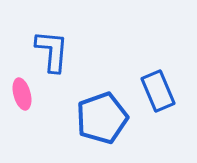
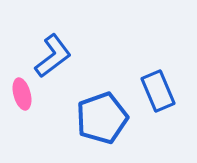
blue L-shape: moved 1 px right, 5 px down; rotated 48 degrees clockwise
